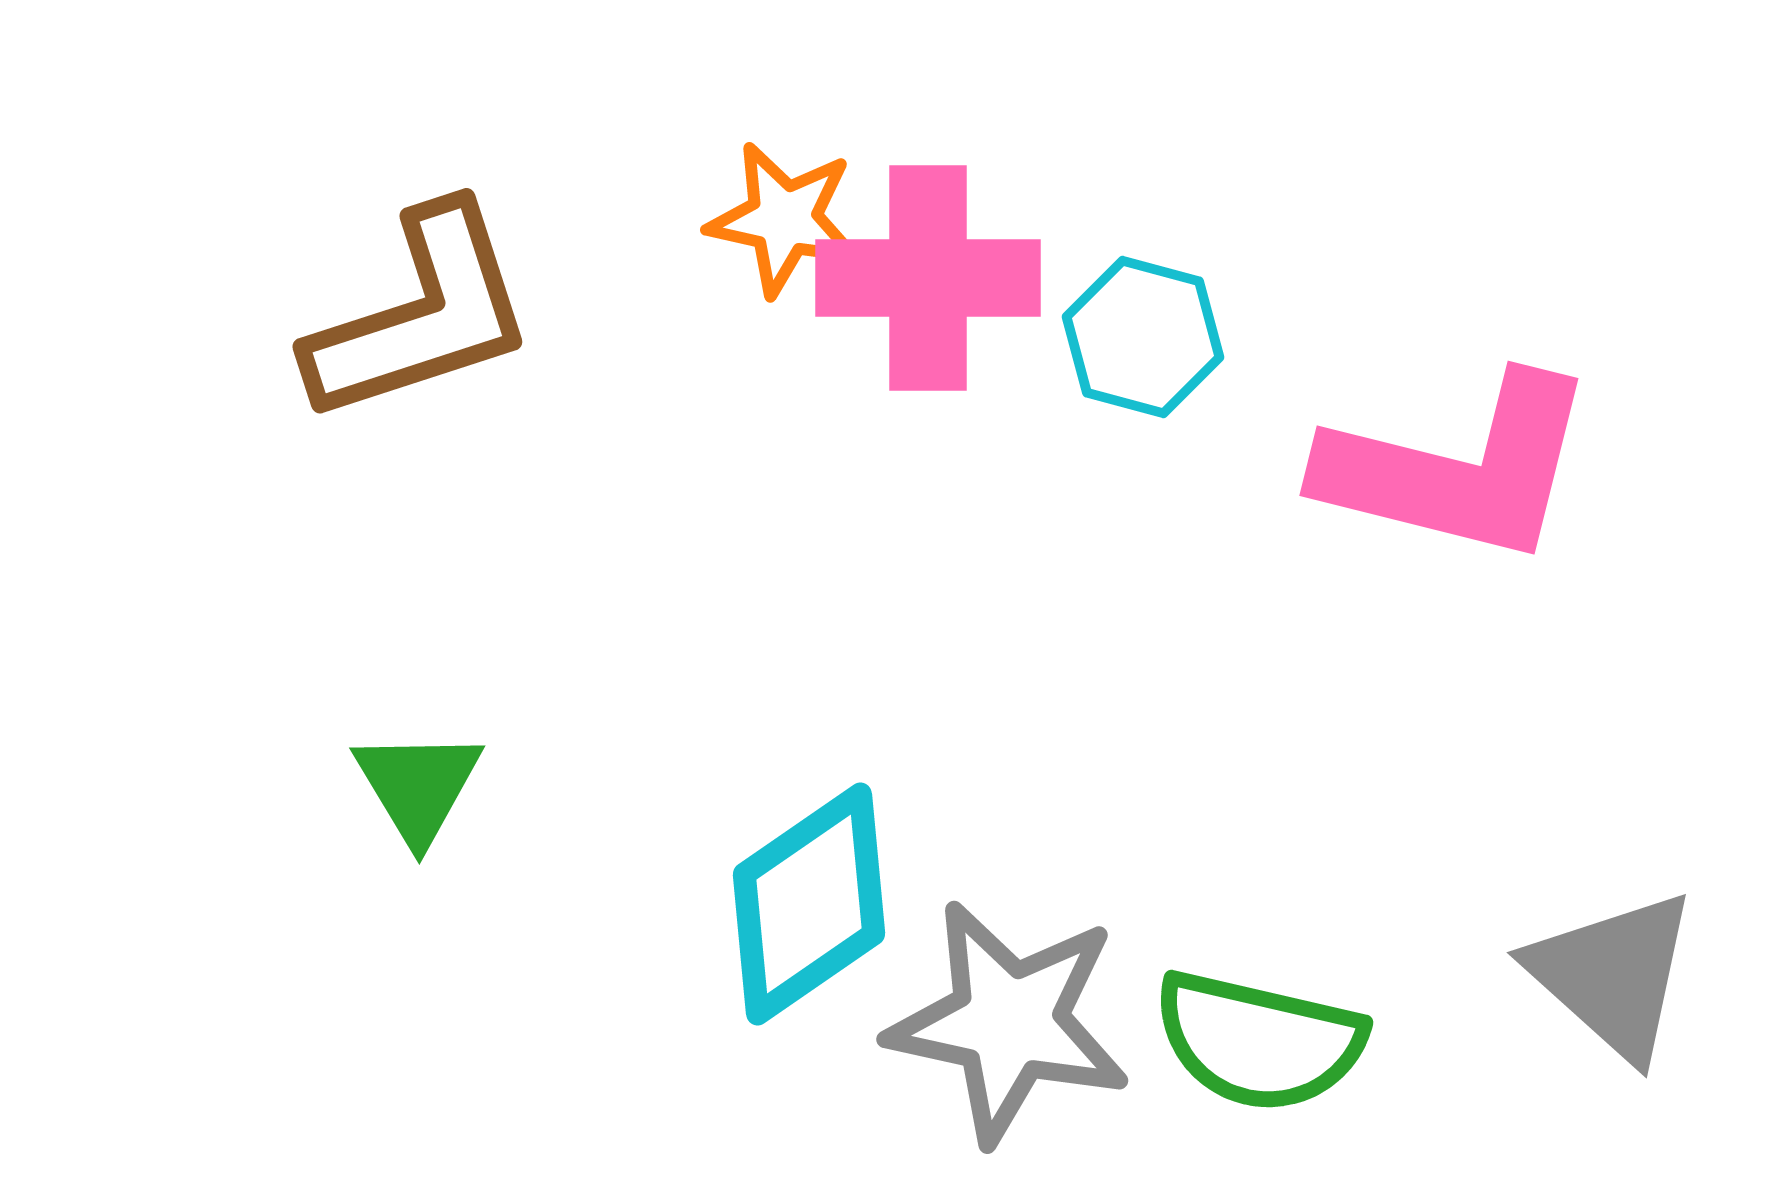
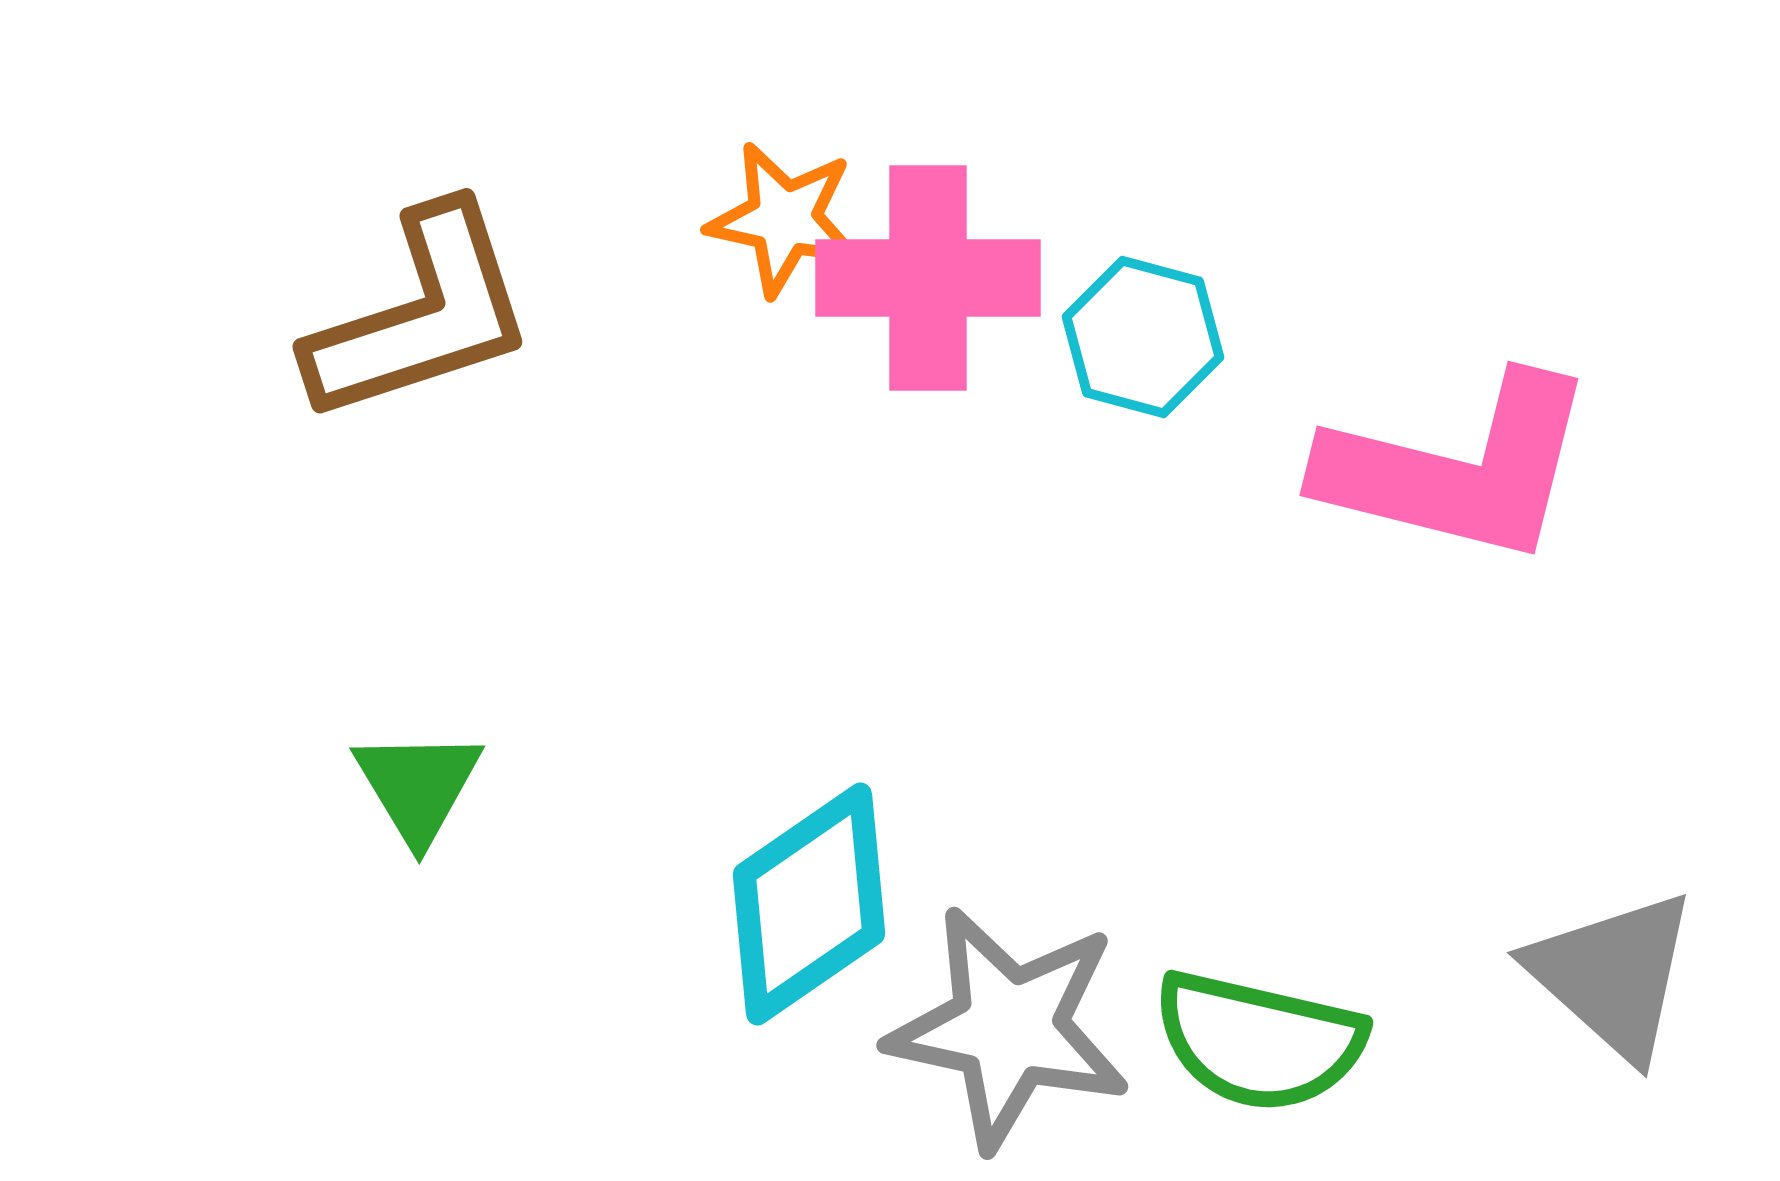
gray star: moved 6 px down
